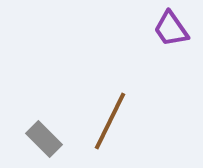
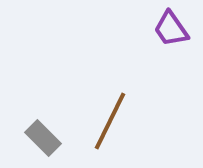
gray rectangle: moved 1 px left, 1 px up
